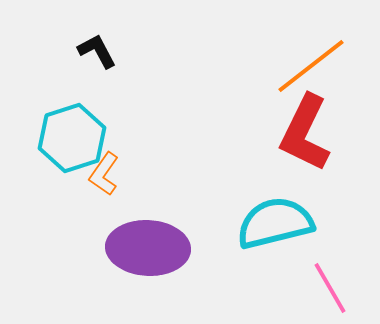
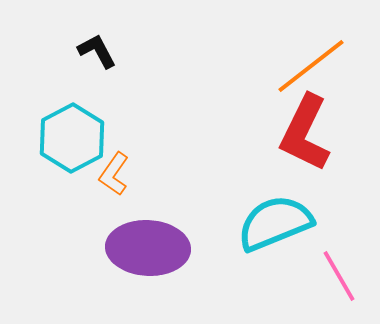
cyan hexagon: rotated 10 degrees counterclockwise
orange L-shape: moved 10 px right
cyan semicircle: rotated 8 degrees counterclockwise
pink line: moved 9 px right, 12 px up
